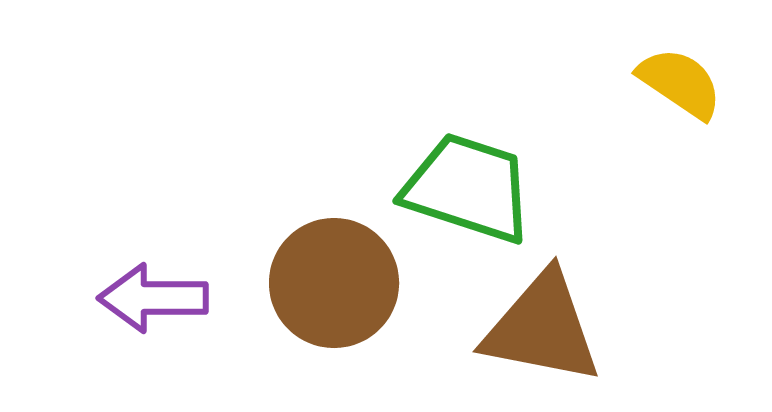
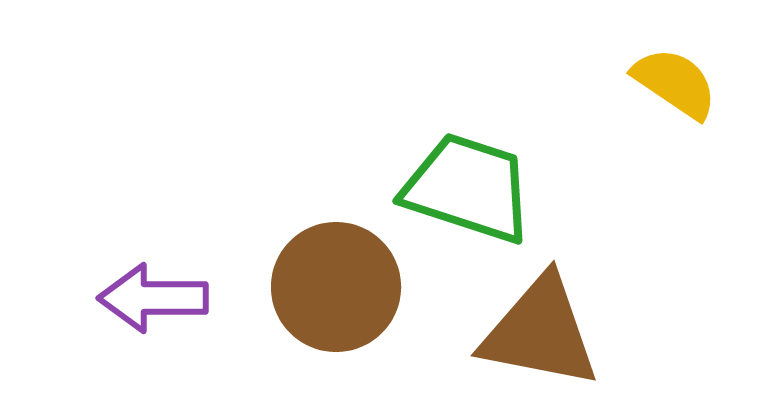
yellow semicircle: moved 5 px left
brown circle: moved 2 px right, 4 px down
brown triangle: moved 2 px left, 4 px down
